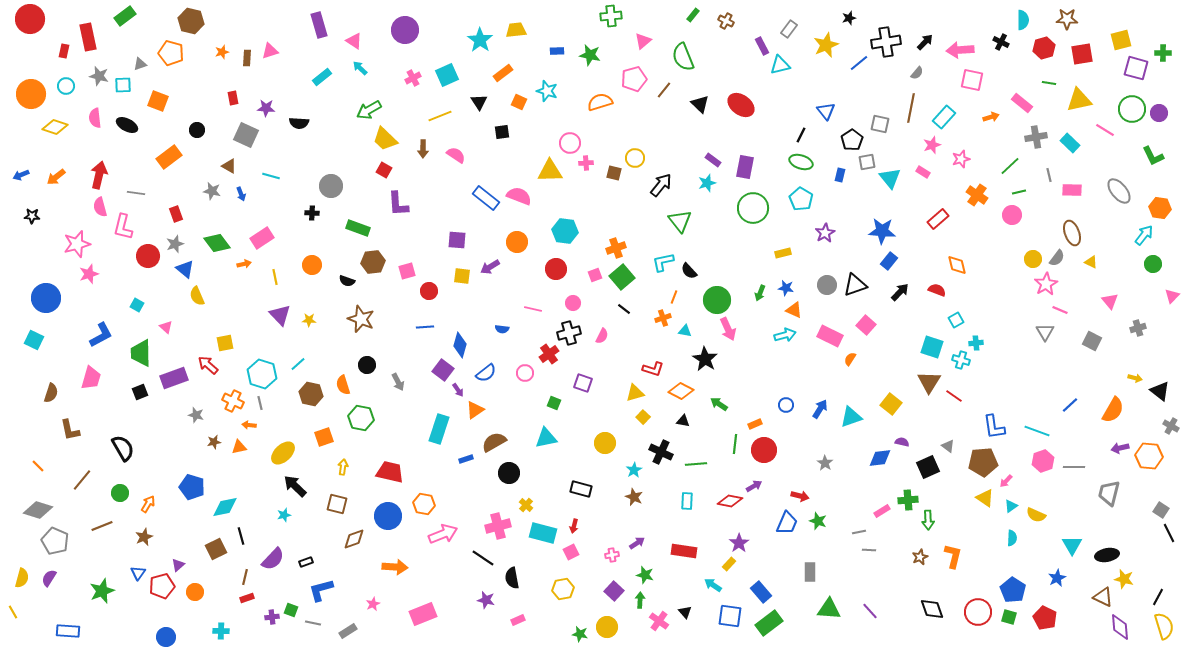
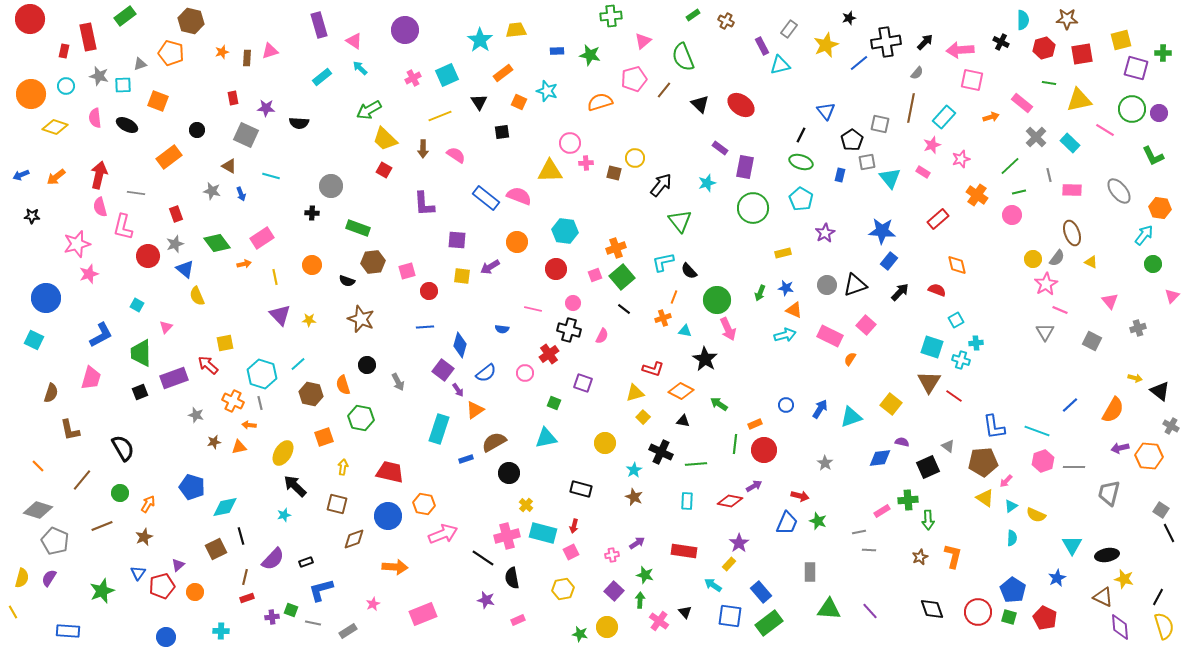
green rectangle at (693, 15): rotated 16 degrees clockwise
gray cross at (1036, 137): rotated 35 degrees counterclockwise
purple rectangle at (713, 160): moved 7 px right, 12 px up
purple L-shape at (398, 204): moved 26 px right
pink triangle at (166, 327): rotated 32 degrees clockwise
black cross at (569, 333): moved 3 px up; rotated 30 degrees clockwise
yellow ellipse at (283, 453): rotated 15 degrees counterclockwise
pink cross at (498, 526): moved 9 px right, 10 px down
